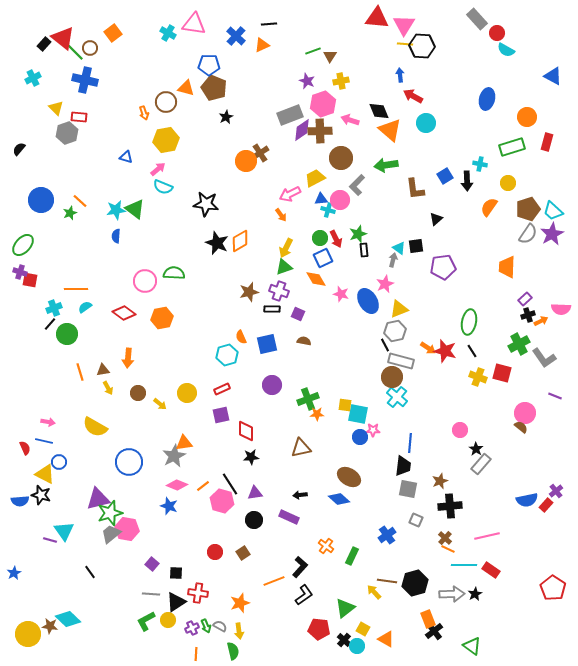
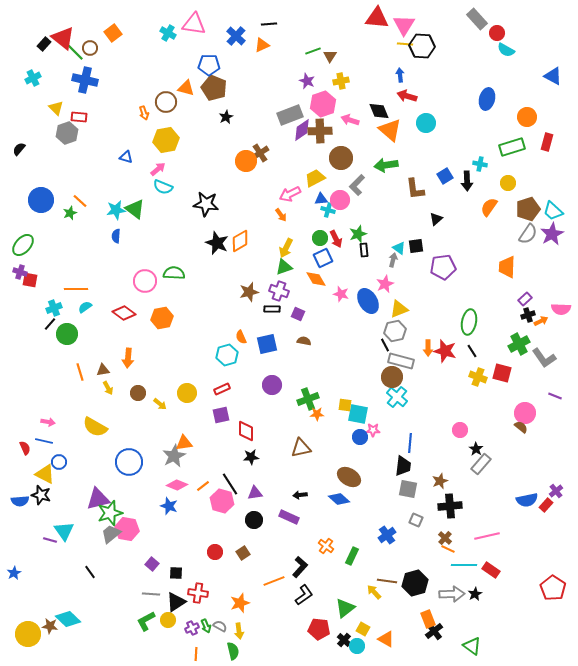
red arrow at (413, 96): moved 6 px left; rotated 12 degrees counterclockwise
orange arrow at (428, 348): rotated 56 degrees clockwise
